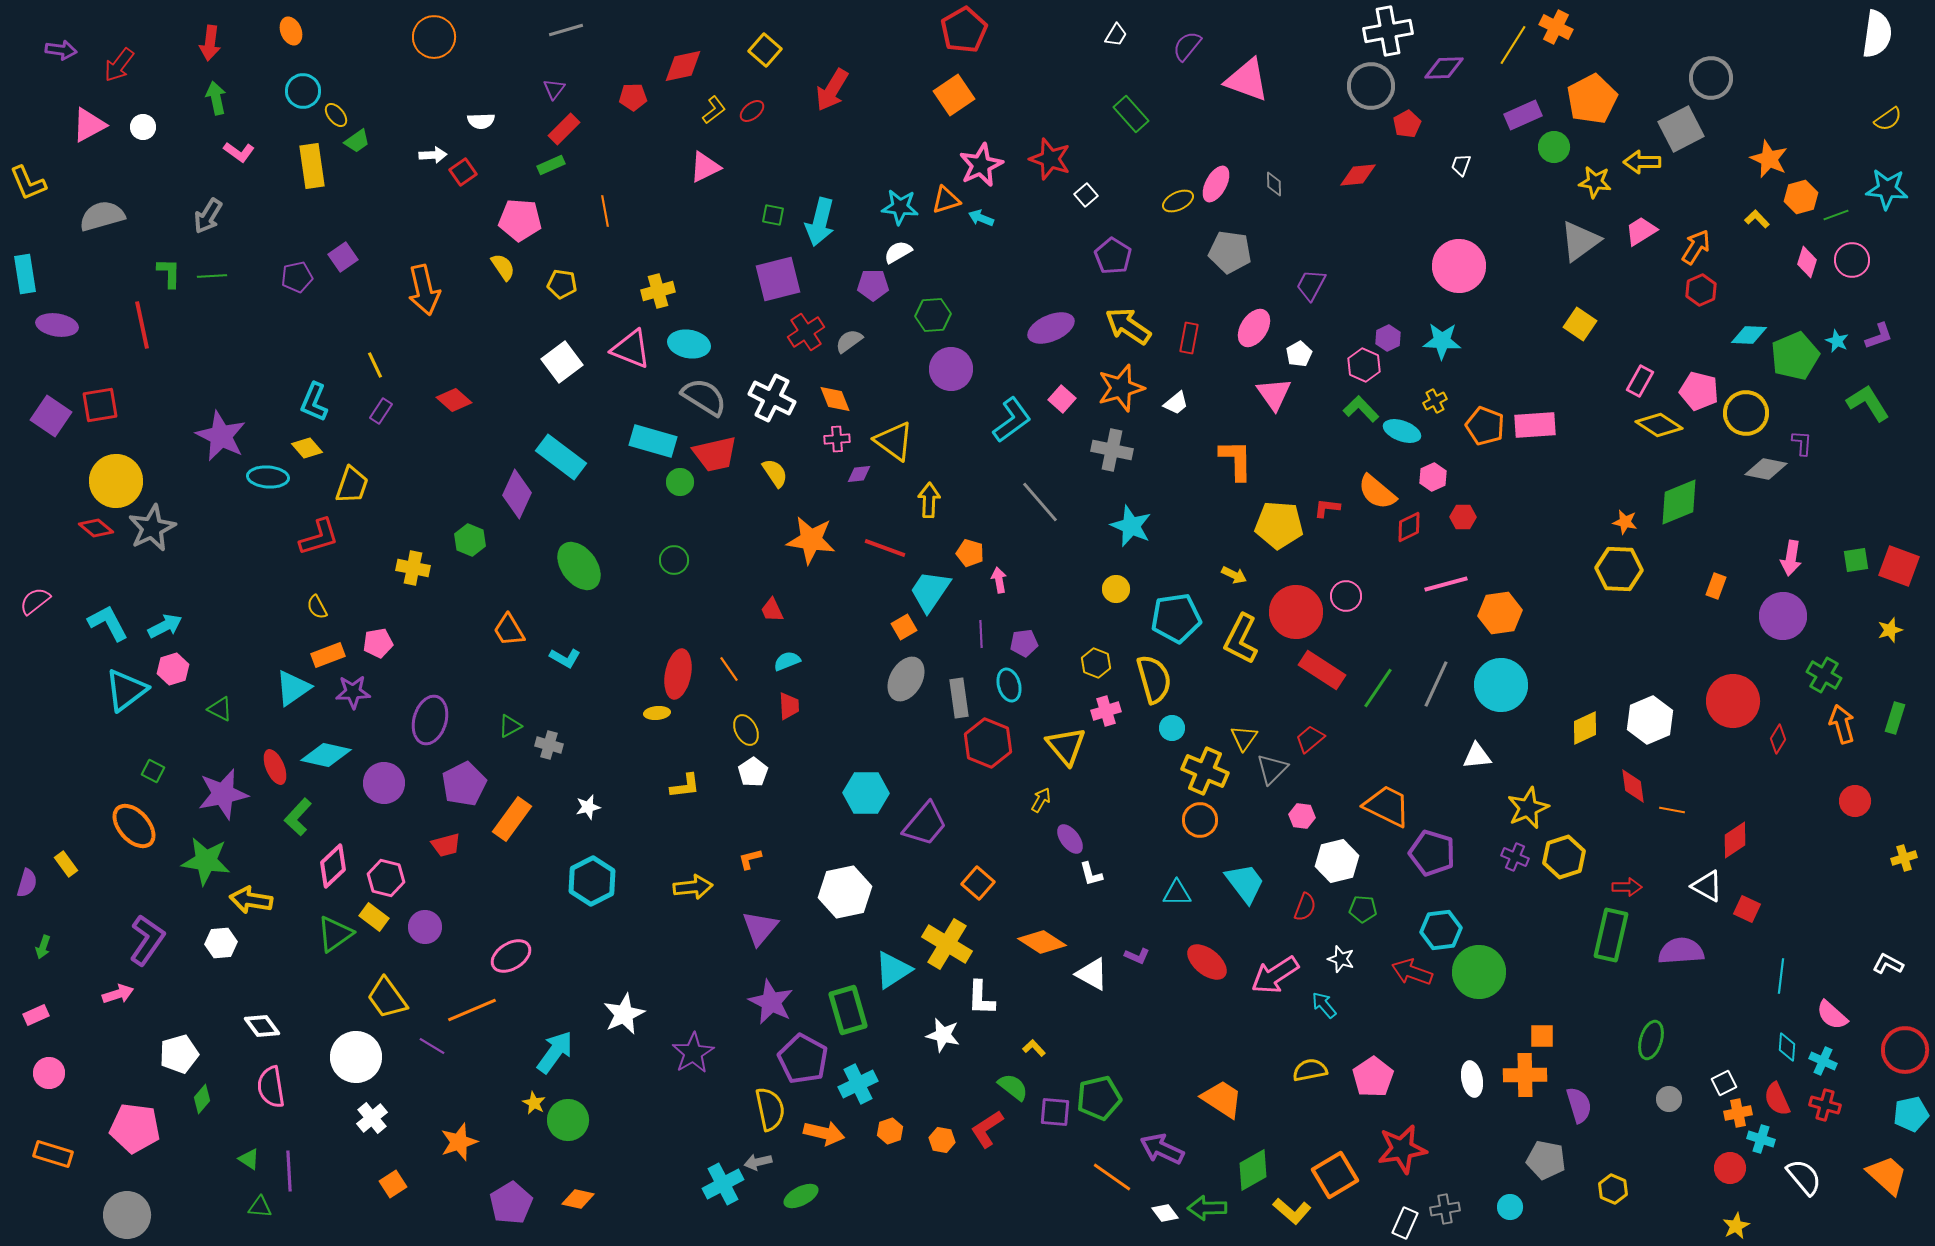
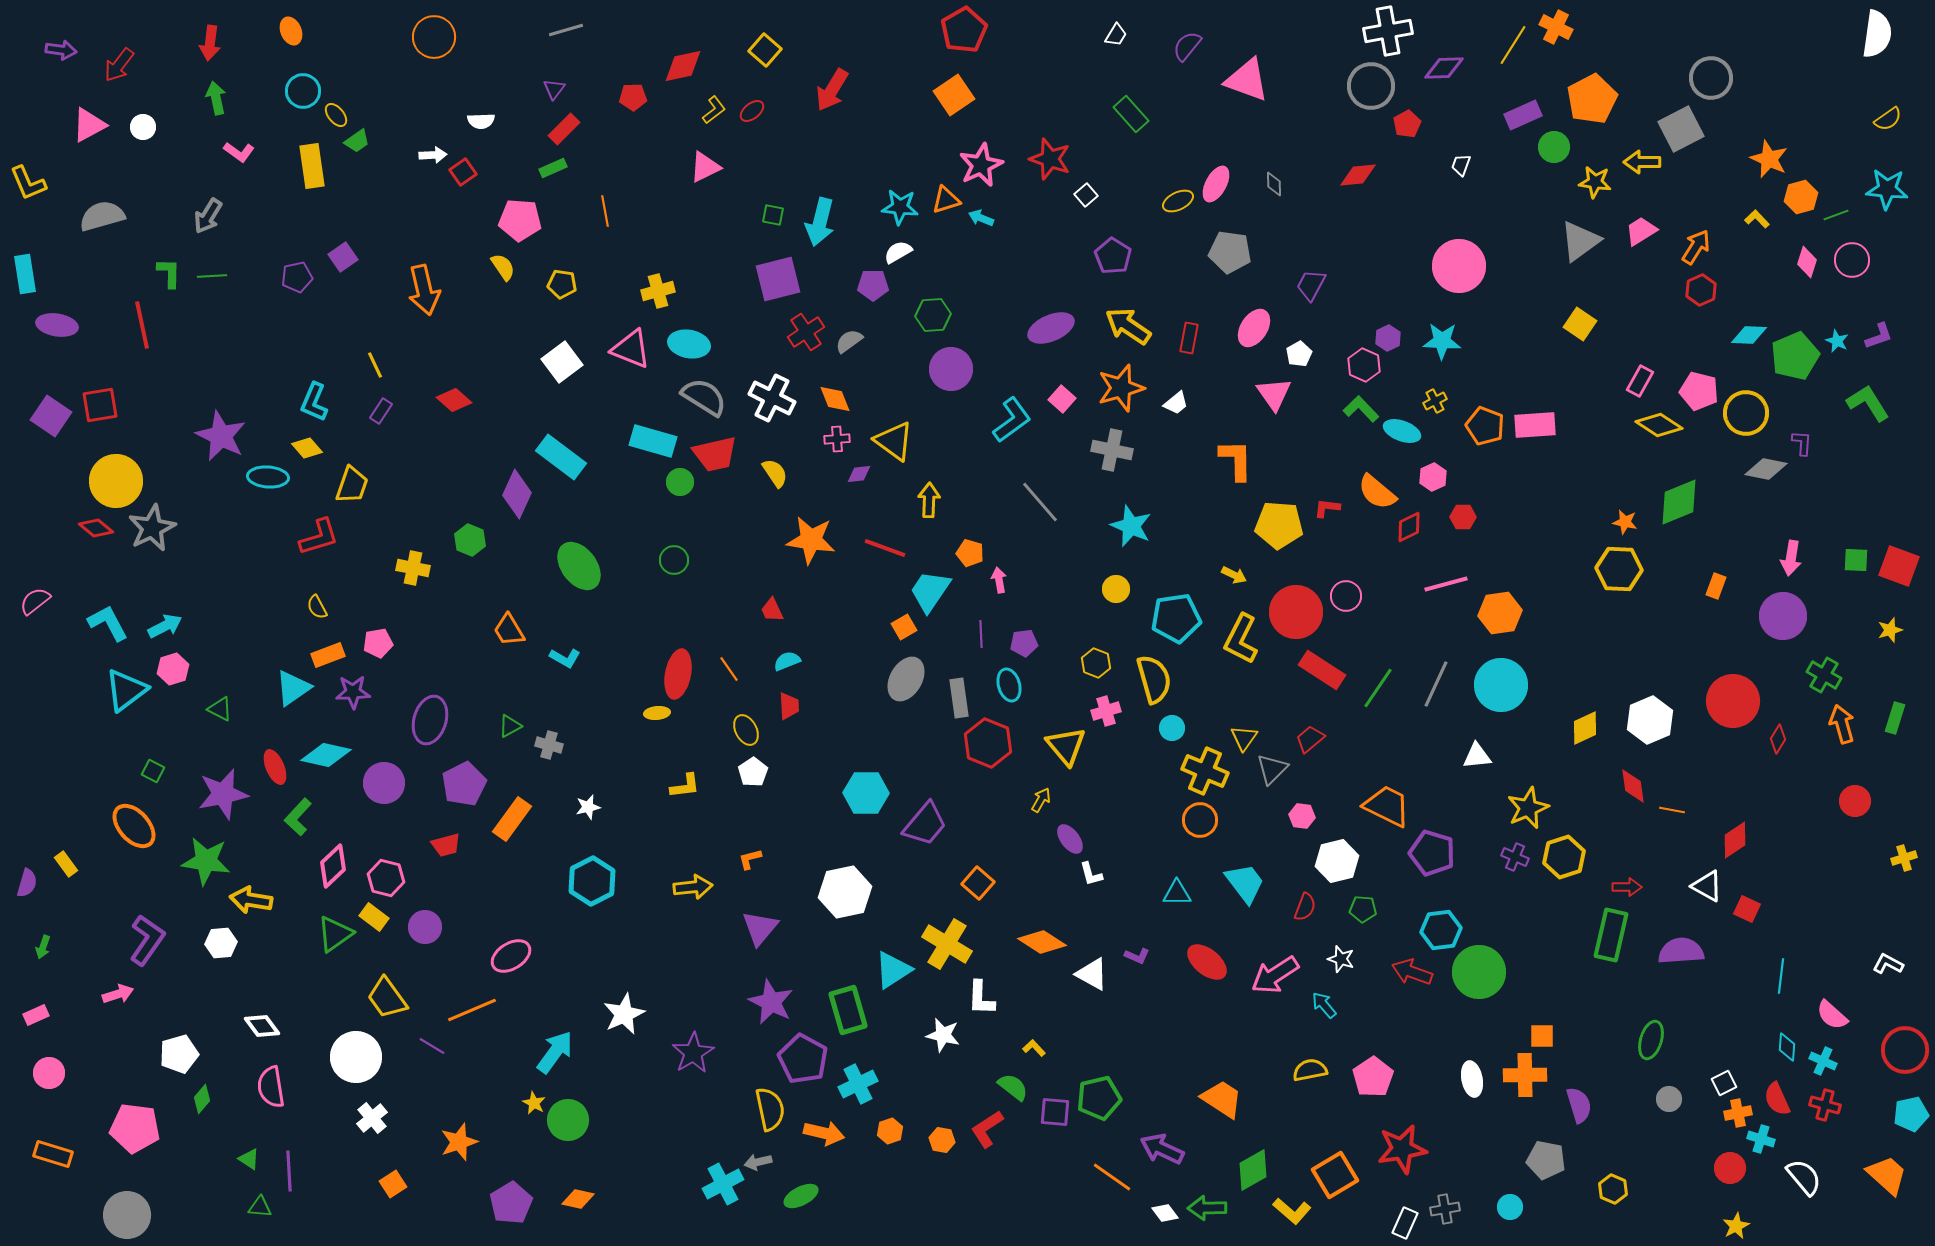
green rectangle at (551, 165): moved 2 px right, 3 px down
green square at (1856, 560): rotated 12 degrees clockwise
